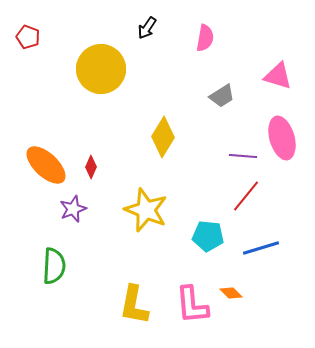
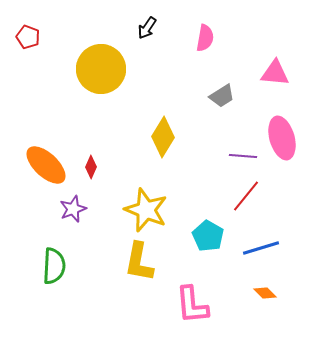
pink triangle: moved 3 px left, 3 px up; rotated 12 degrees counterclockwise
cyan pentagon: rotated 24 degrees clockwise
orange diamond: moved 34 px right
yellow L-shape: moved 5 px right, 43 px up
